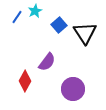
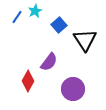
black triangle: moved 7 px down
purple semicircle: moved 2 px right
red diamond: moved 3 px right
